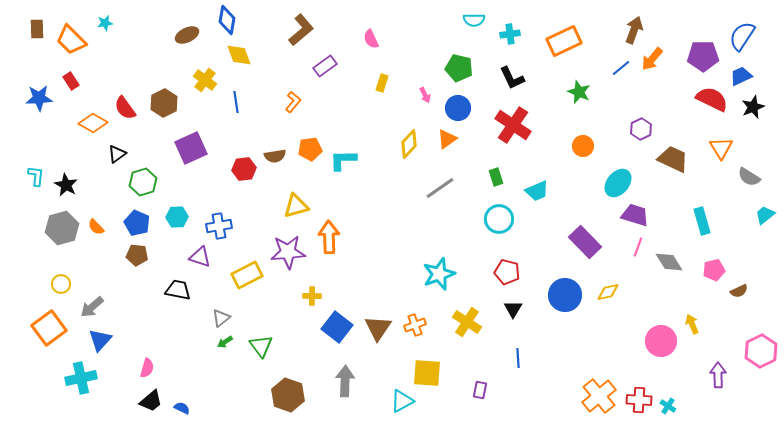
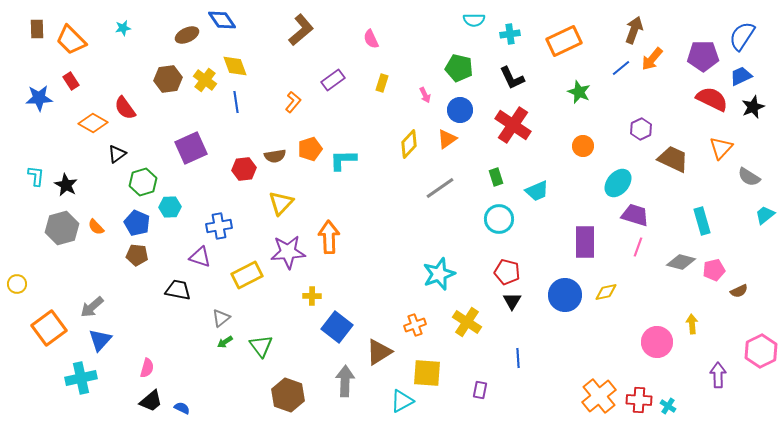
blue diamond at (227, 20): moved 5 px left; rotated 44 degrees counterclockwise
cyan star at (105, 23): moved 18 px right, 5 px down
yellow diamond at (239, 55): moved 4 px left, 11 px down
purple rectangle at (325, 66): moved 8 px right, 14 px down
brown hexagon at (164, 103): moved 4 px right, 24 px up; rotated 20 degrees clockwise
blue circle at (458, 108): moved 2 px right, 2 px down
orange triangle at (721, 148): rotated 15 degrees clockwise
orange pentagon at (310, 149): rotated 10 degrees counterclockwise
yellow triangle at (296, 206): moved 15 px left, 3 px up; rotated 32 degrees counterclockwise
cyan hexagon at (177, 217): moved 7 px left, 10 px up
purple rectangle at (585, 242): rotated 44 degrees clockwise
gray diamond at (669, 262): moved 12 px right; rotated 44 degrees counterclockwise
yellow circle at (61, 284): moved 44 px left
yellow diamond at (608, 292): moved 2 px left
black triangle at (513, 309): moved 1 px left, 8 px up
yellow arrow at (692, 324): rotated 18 degrees clockwise
brown triangle at (378, 328): moved 1 px right, 24 px down; rotated 24 degrees clockwise
pink circle at (661, 341): moved 4 px left, 1 px down
